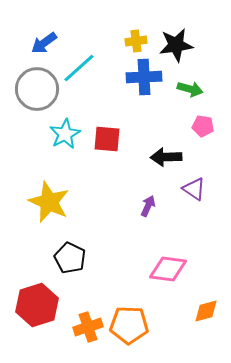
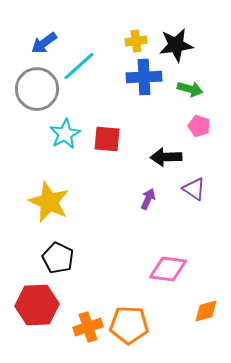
cyan line: moved 2 px up
pink pentagon: moved 4 px left; rotated 10 degrees clockwise
purple arrow: moved 7 px up
black pentagon: moved 12 px left
red hexagon: rotated 15 degrees clockwise
